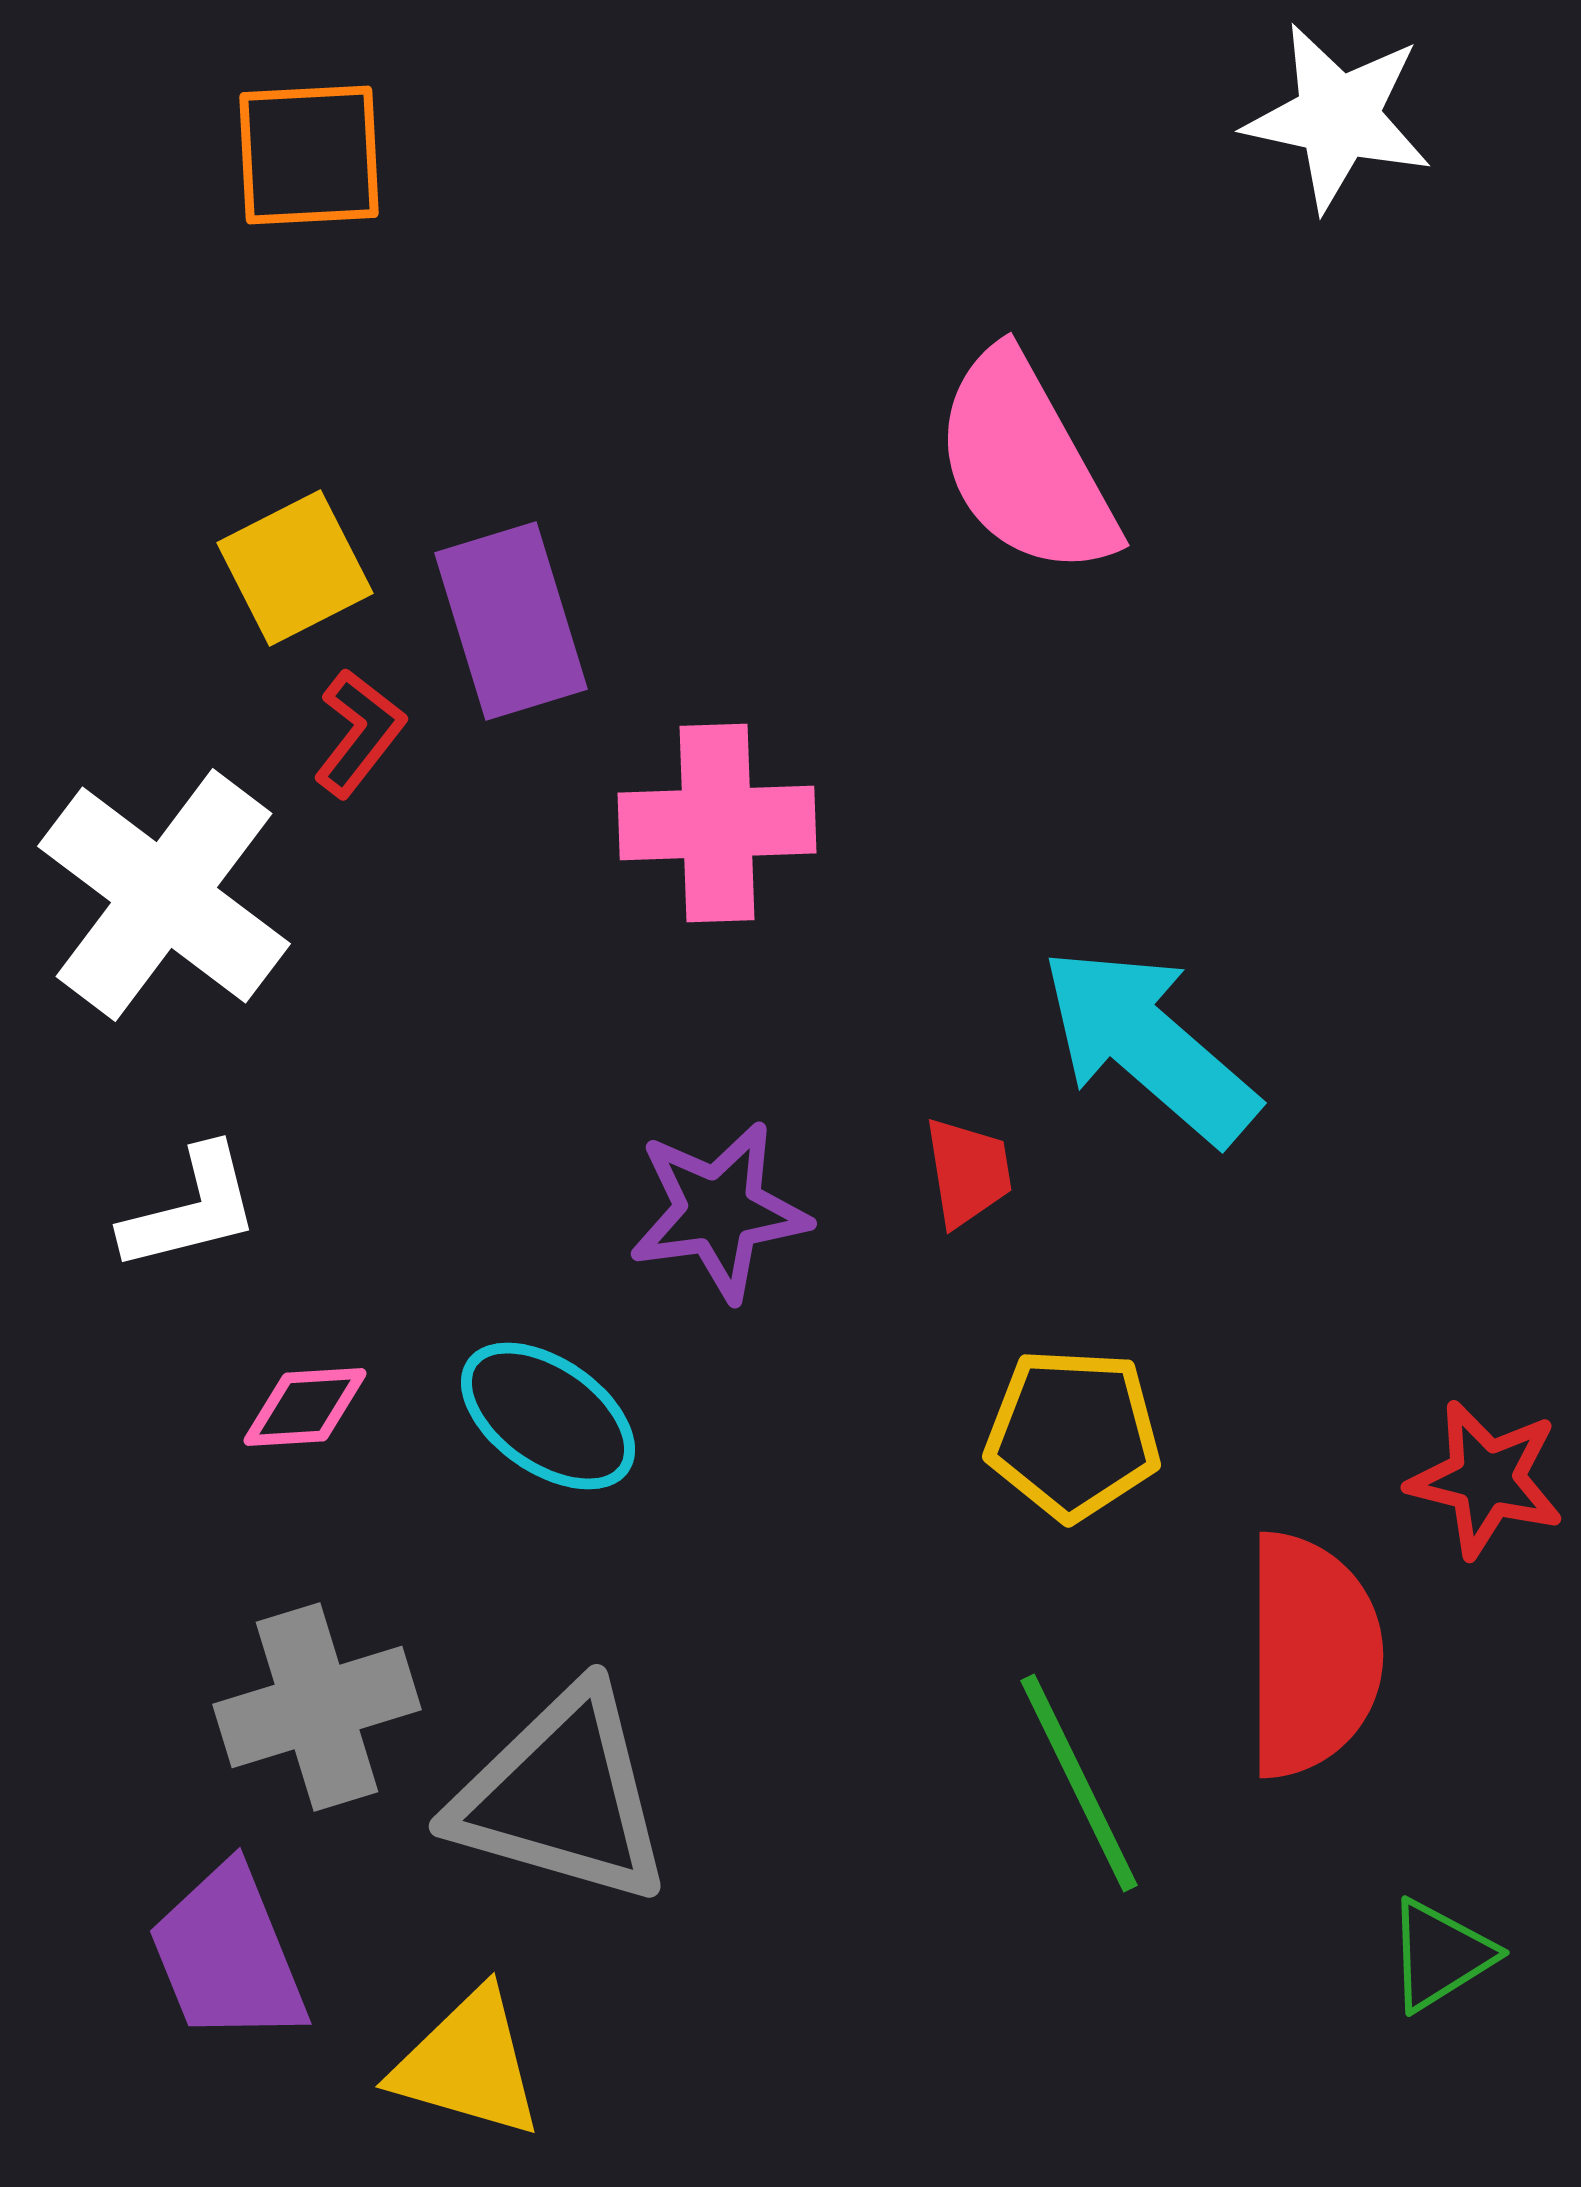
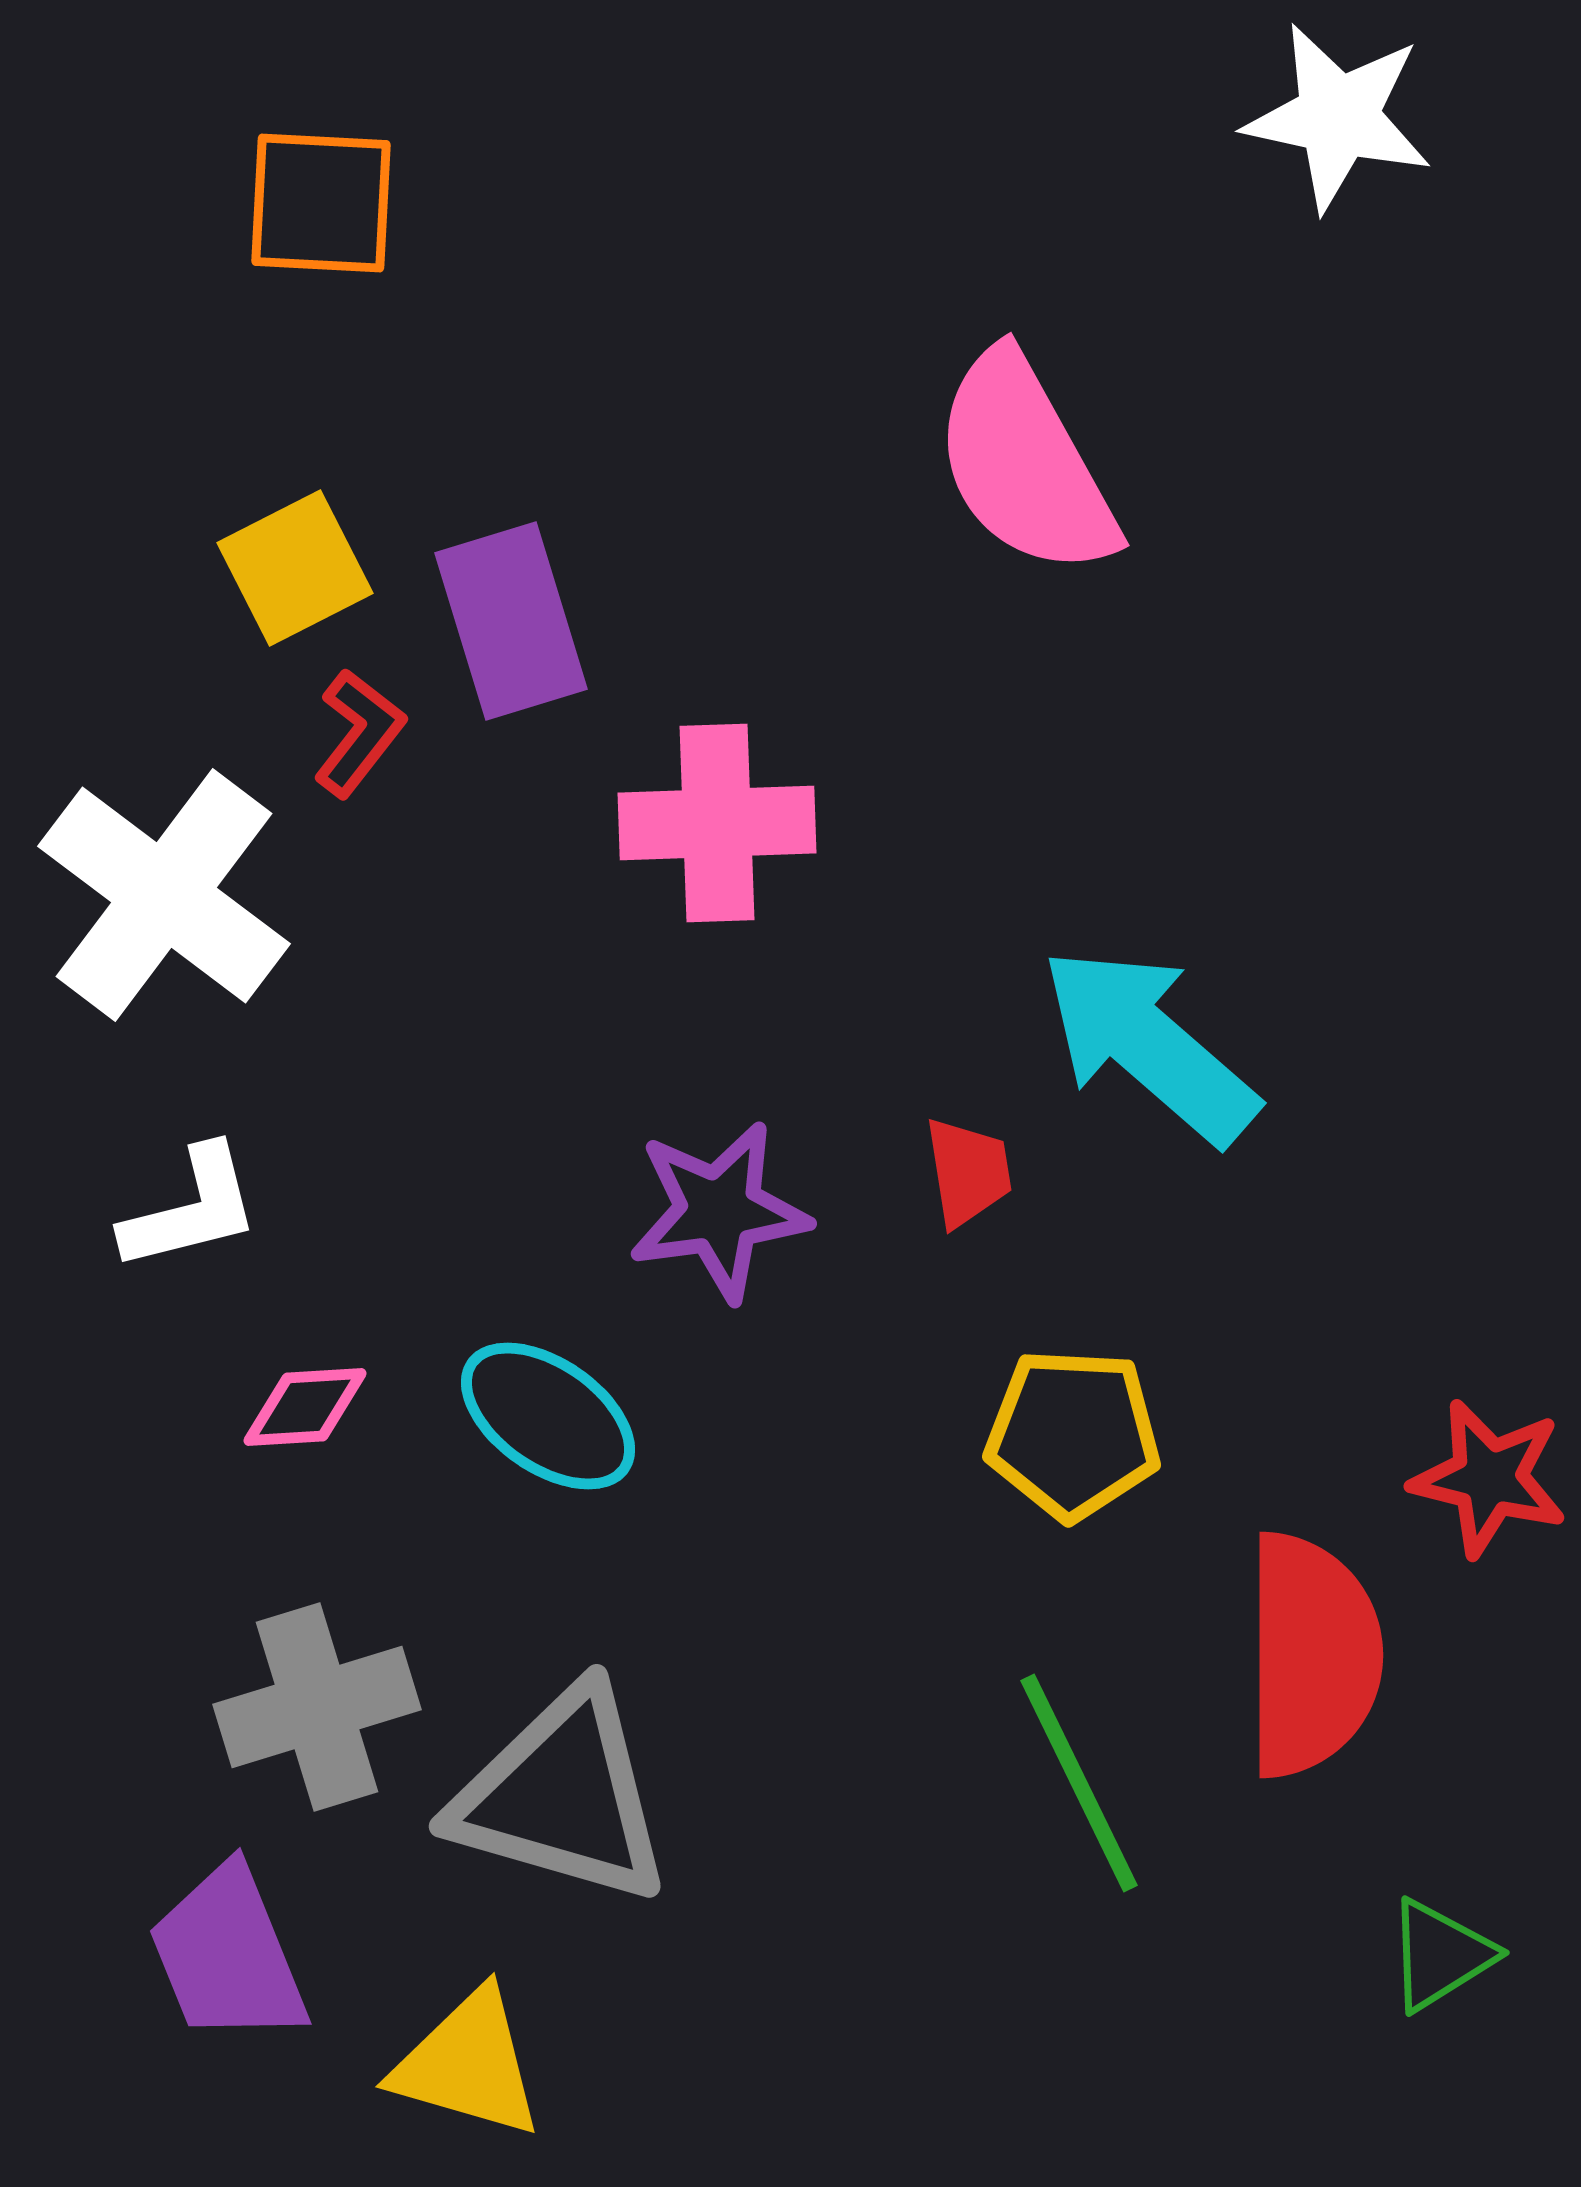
orange square: moved 12 px right, 48 px down; rotated 6 degrees clockwise
red star: moved 3 px right, 1 px up
